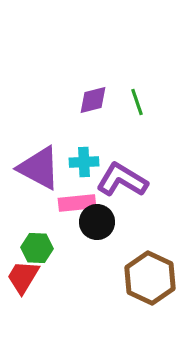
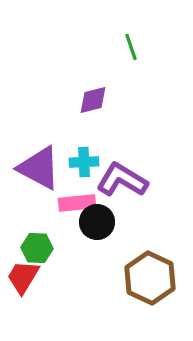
green line: moved 6 px left, 55 px up
